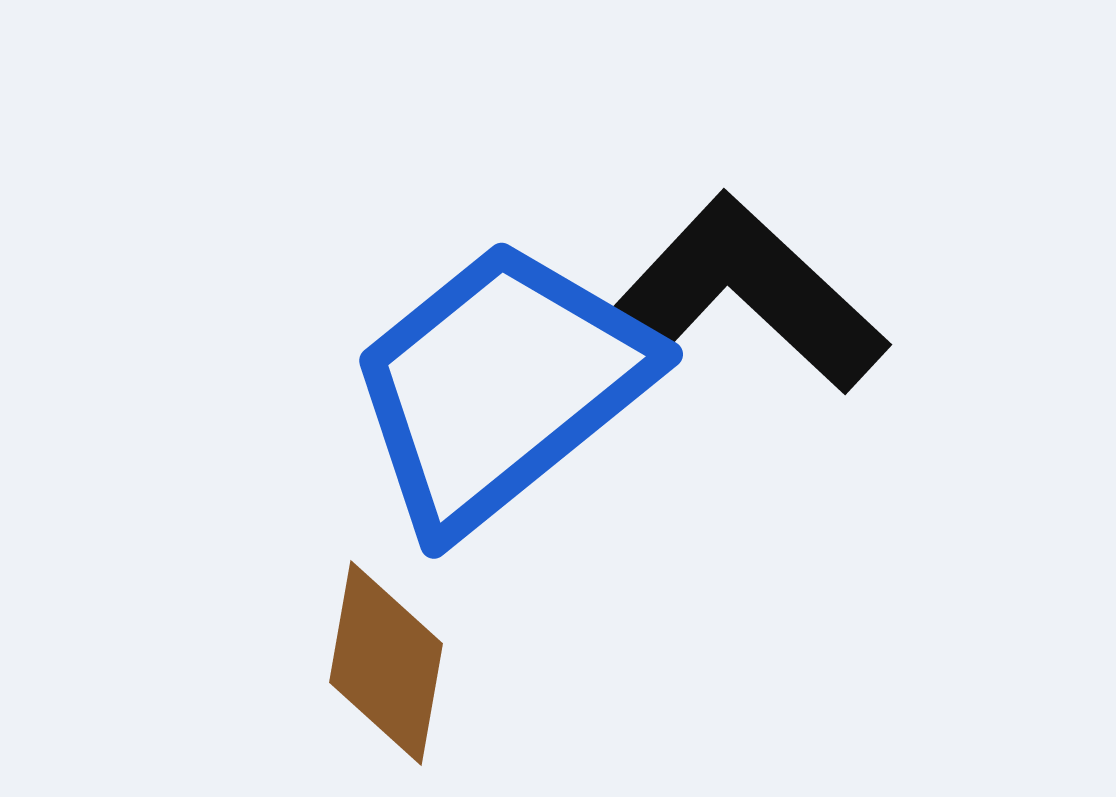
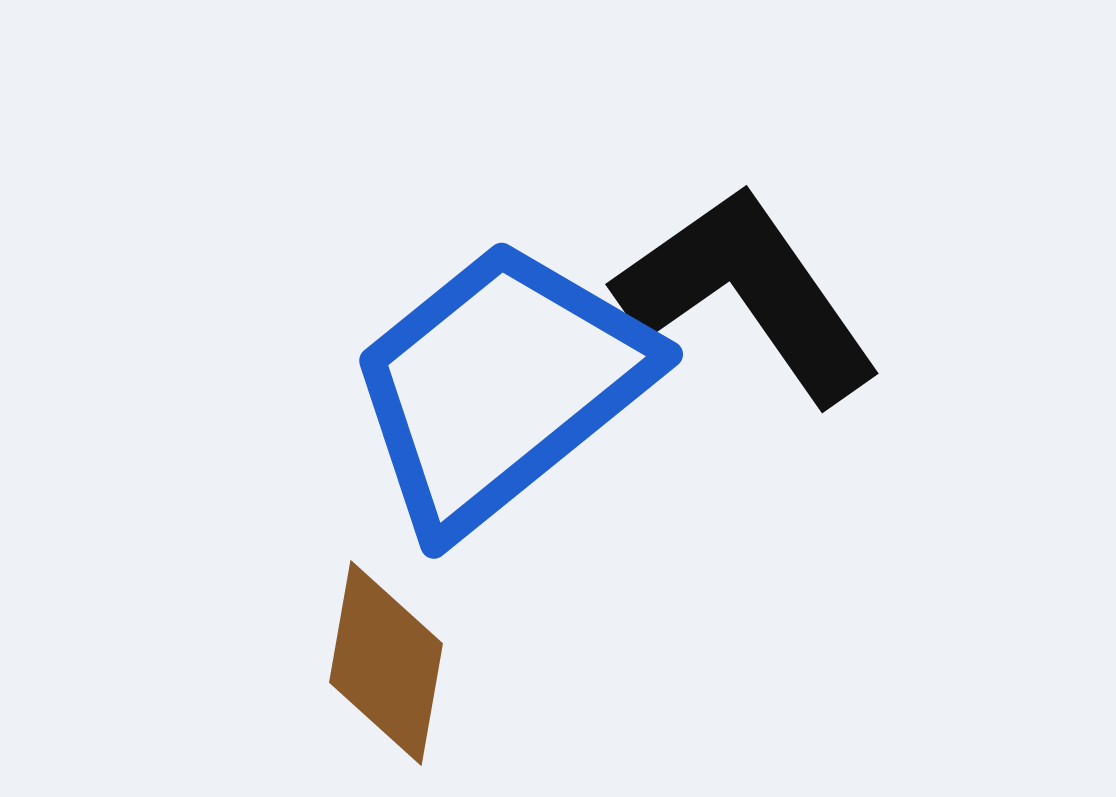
black L-shape: rotated 12 degrees clockwise
